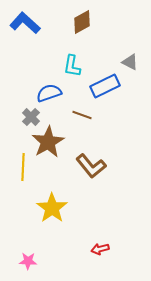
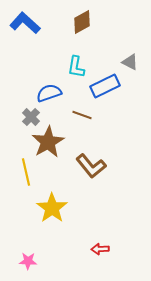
cyan L-shape: moved 4 px right, 1 px down
yellow line: moved 3 px right, 5 px down; rotated 16 degrees counterclockwise
red arrow: rotated 12 degrees clockwise
